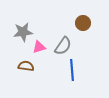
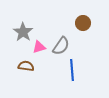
gray star: rotated 30 degrees counterclockwise
gray semicircle: moved 2 px left
